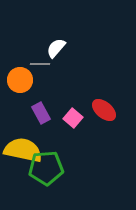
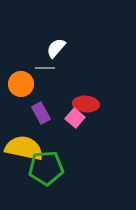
gray line: moved 5 px right, 4 px down
orange circle: moved 1 px right, 4 px down
red ellipse: moved 18 px left, 6 px up; rotated 35 degrees counterclockwise
pink square: moved 2 px right
yellow semicircle: moved 1 px right, 2 px up
